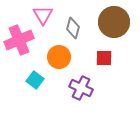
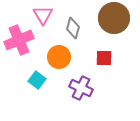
brown circle: moved 4 px up
cyan square: moved 2 px right
